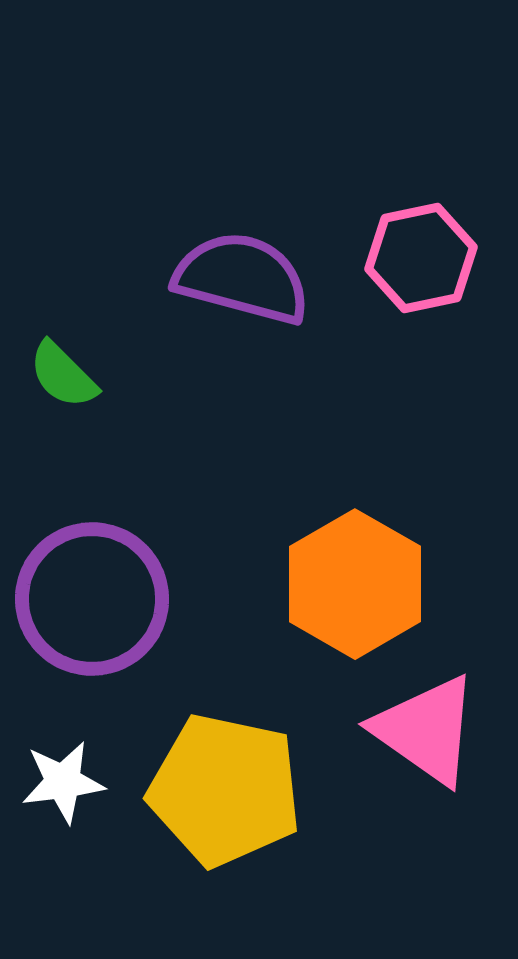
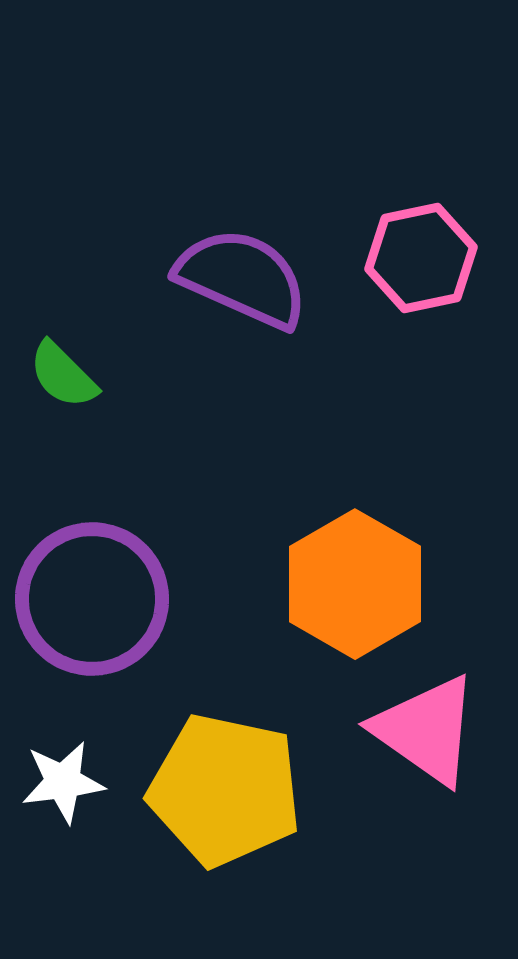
purple semicircle: rotated 9 degrees clockwise
